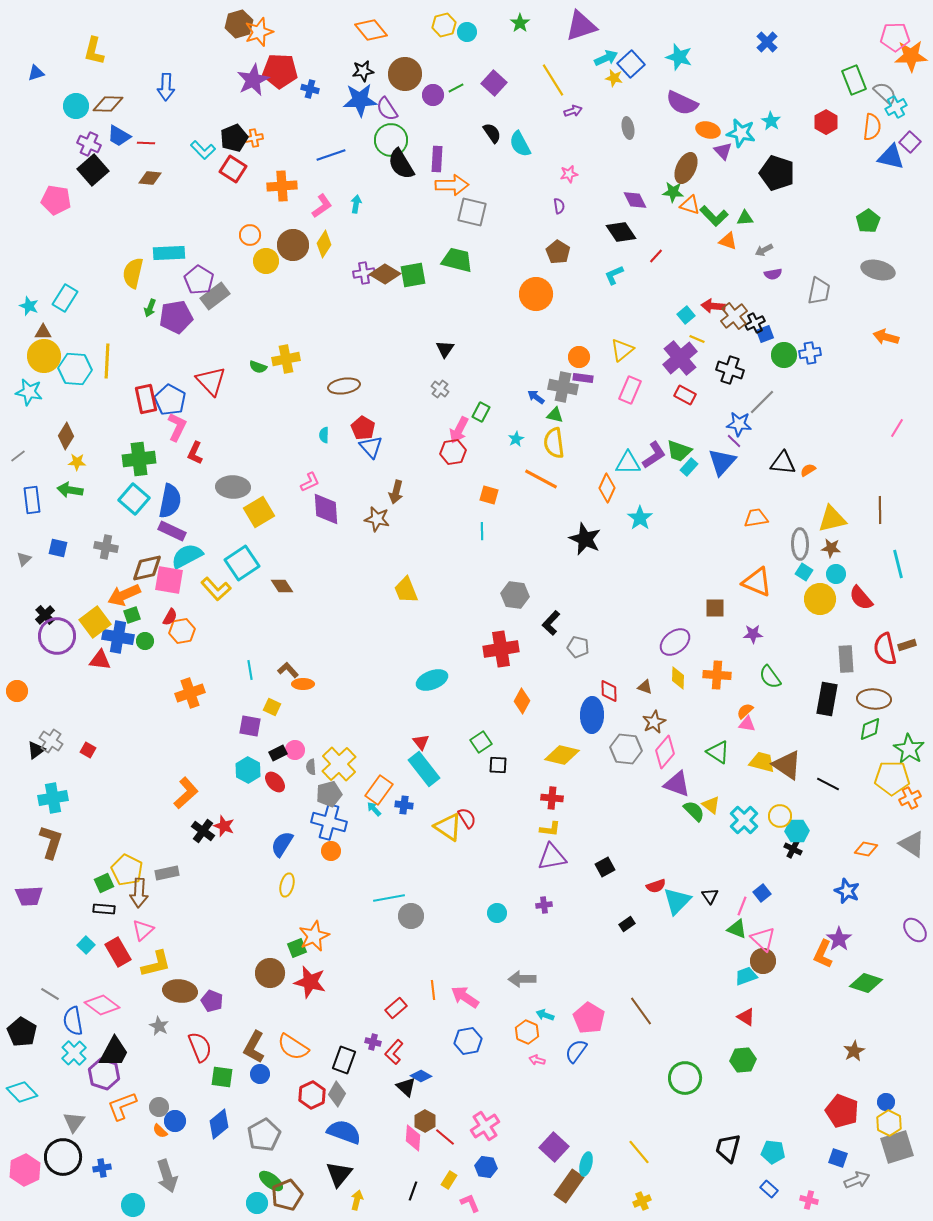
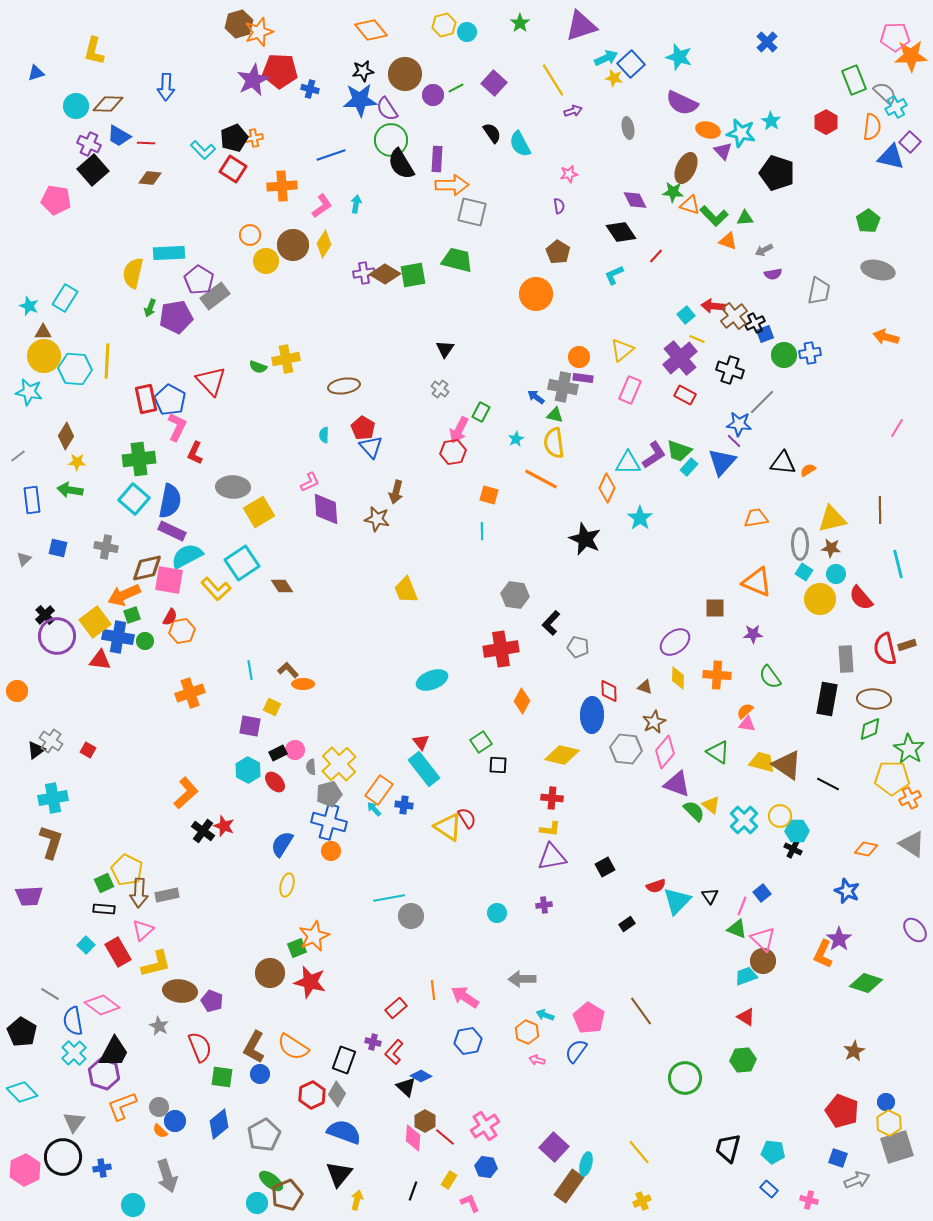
gray rectangle at (167, 873): moved 22 px down
